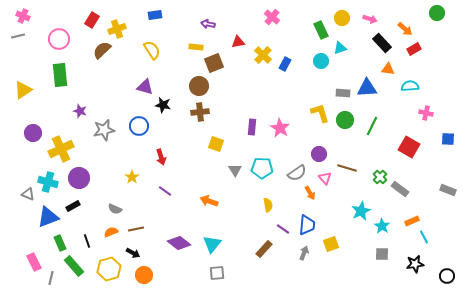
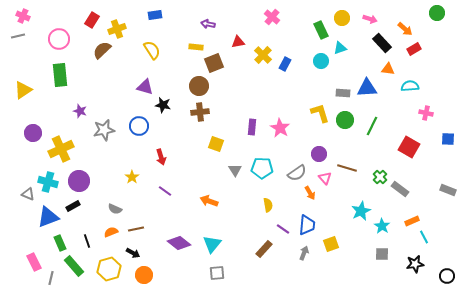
purple circle at (79, 178): moved 3 px down
